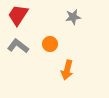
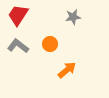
orange arrow: rotated 144 degrees counterclockwise
